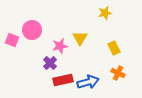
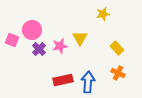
yellow star: moved 2 px left, 1 px down
yellow rectangle: moved 3 px right; rotated 16 degrees counterclockwise
purple cross: moved 11 px left, 14 px up
blue arrow: rotated 70 degrees counterclockwise
